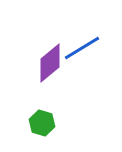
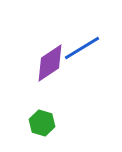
purple diamond: rotated 6 degrees clockwise
